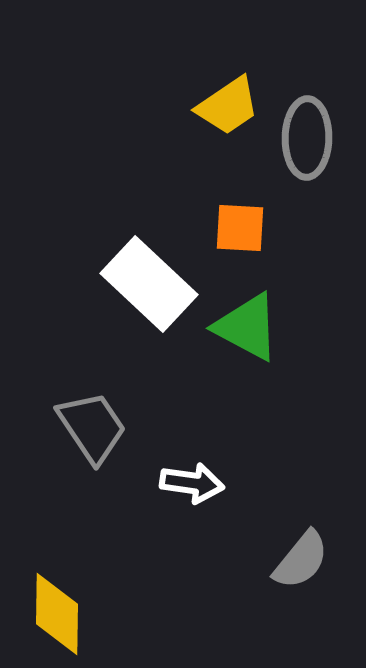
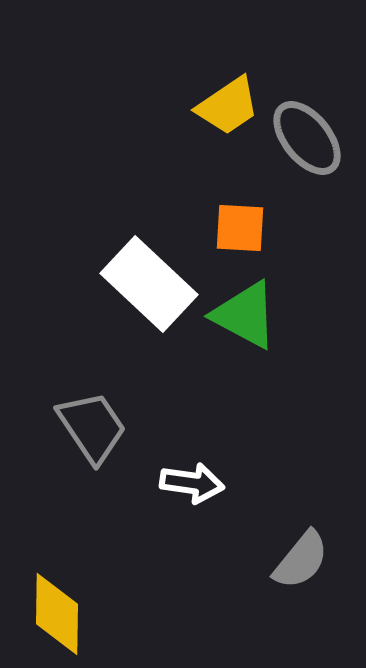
gray ellipse: rotated 40 degrees counterclockwise
green triangle: moved 2 px left, 12 px up
